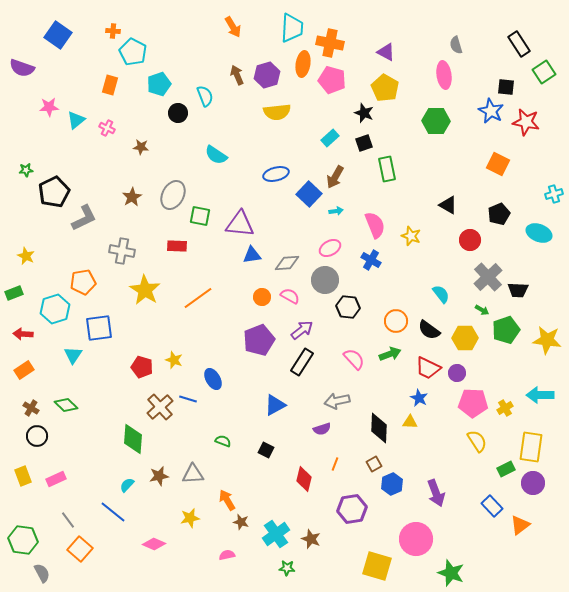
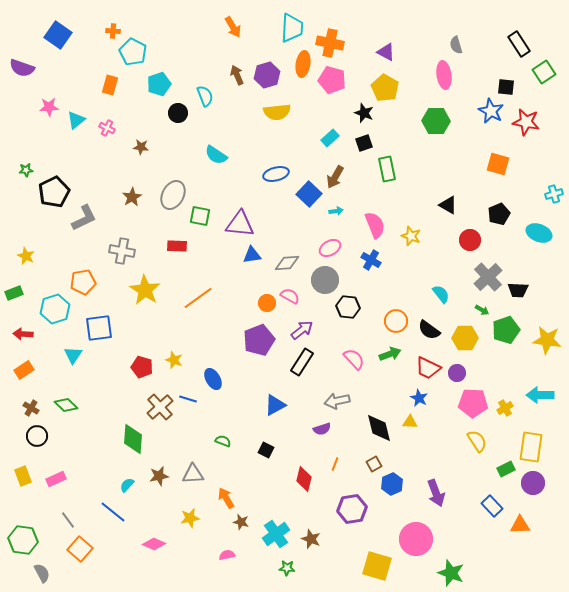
orange square at (498, 164): rotated 10 degrees counterclockwise
orange circle at (262, 297): moved 5 px right, 6 px down
black diamond at (379, 428): rotated 16 degrees counterclockwise
orange arrow at (227, 500): moved 1 px left, 2 px up
orange triangle at (520, 525): rotated 35 degrees clockwise
